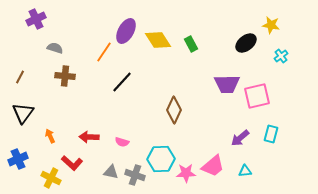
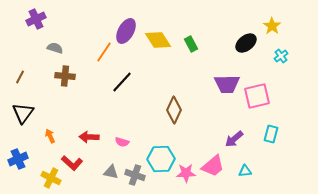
yellow star: moved 1 px right, 1 px down; rotated 24 degrees clockwise
purple arrow: moved 6 px left, 1 px down
